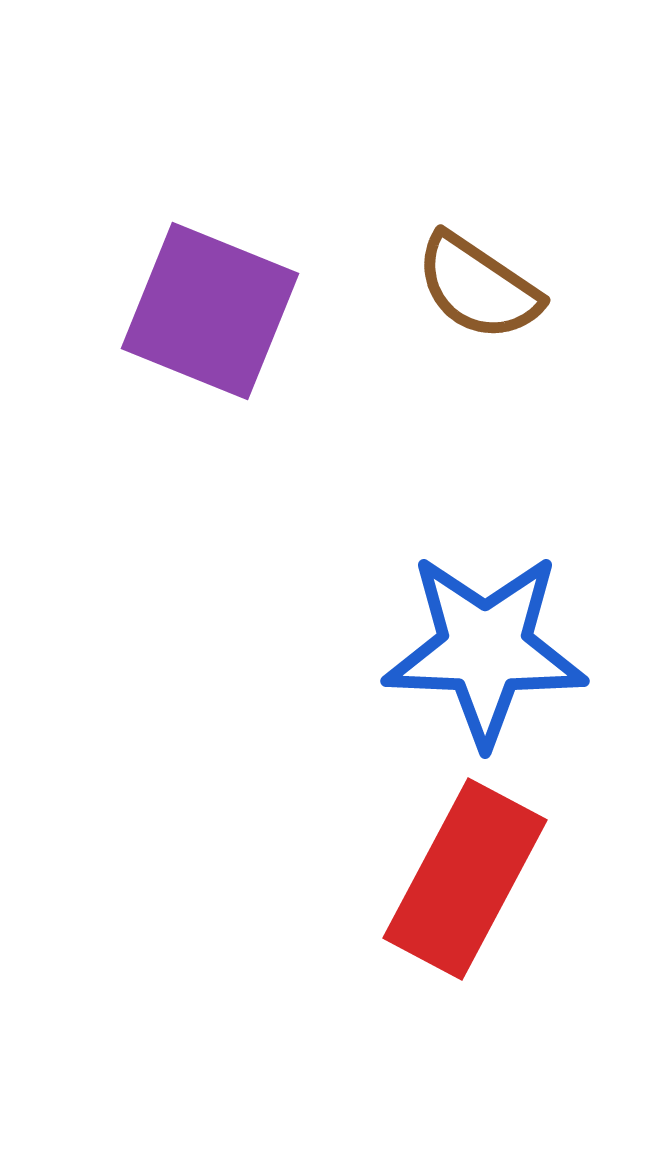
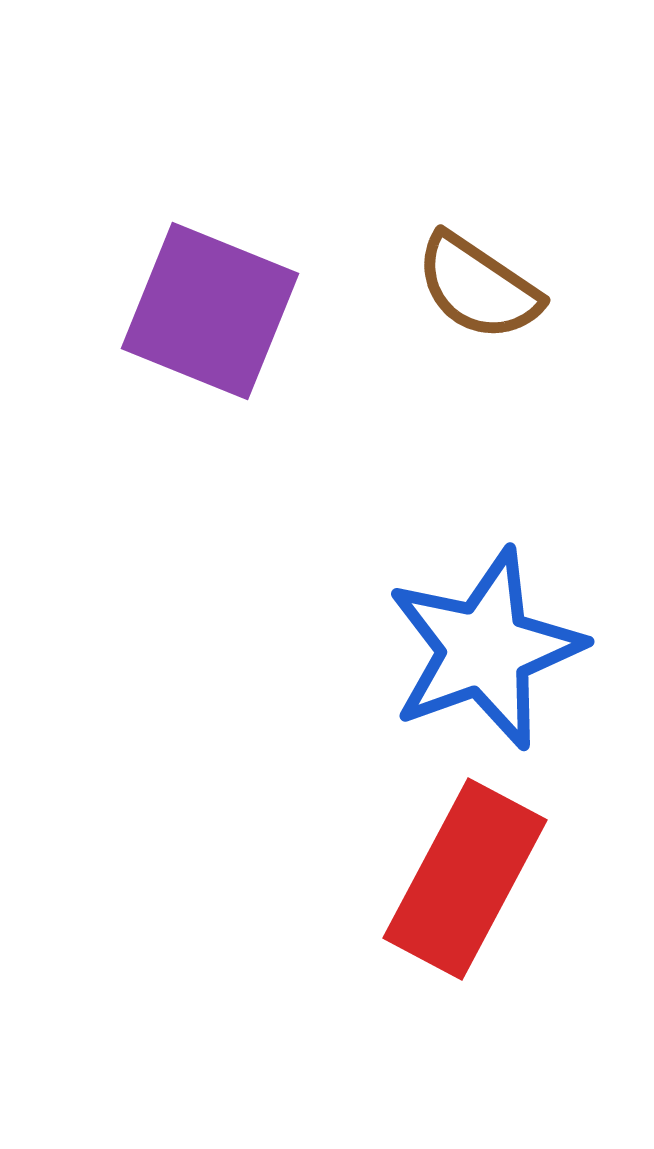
blue star: rotated 22 degrees counterclockwise
